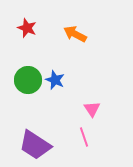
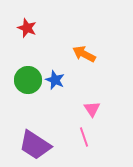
orange arrow: moved 9 px right, 20 px down
